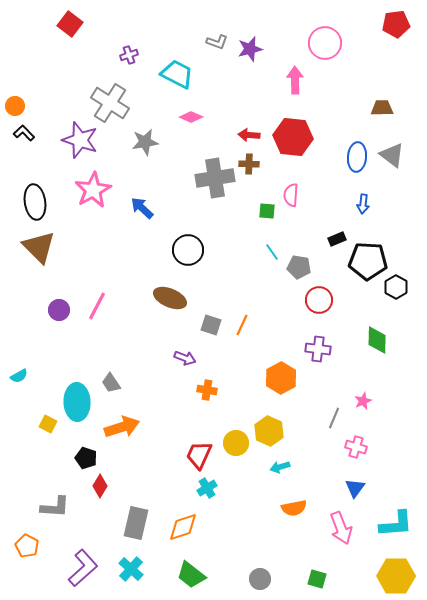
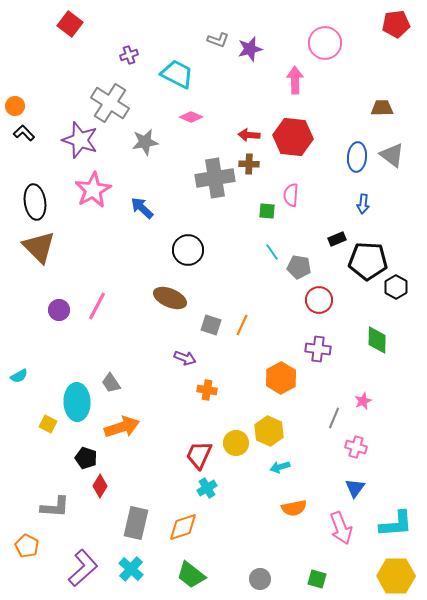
gray L-shape at (217, 42): moved 1 px right, 2 px up
